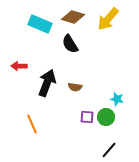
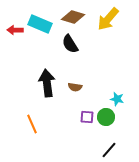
red arrow: moved 4 px left, 36 px up
black arrow: rotated 28 degrees counterclockwise
